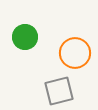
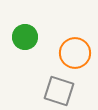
gray square: rotated 32 degrees clockwise
